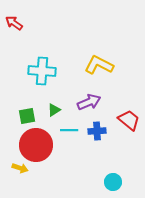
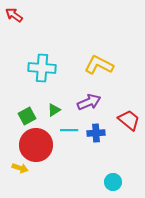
red arrow: moved 8 px up
cyan cross: moved 3 px up
green square: rotated 18 degrees counterclockwise
blue cross: moved 1 px left, 2 px down
